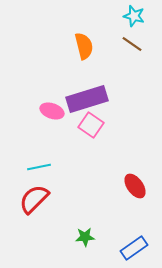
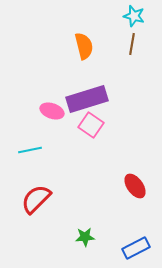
brown line: rotated 65 degrees clockwise
cyan line: moved 9 px left, 17 px up
red semicircle: moved 2 px right
blue rectangle: moved 2 px right; rotated 8 degrees clockwise
